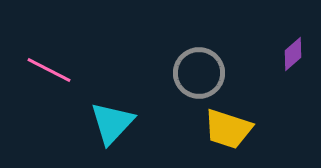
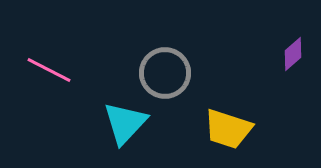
gray circle: moved 34 px left
cyan triangle: moved 13 px right
